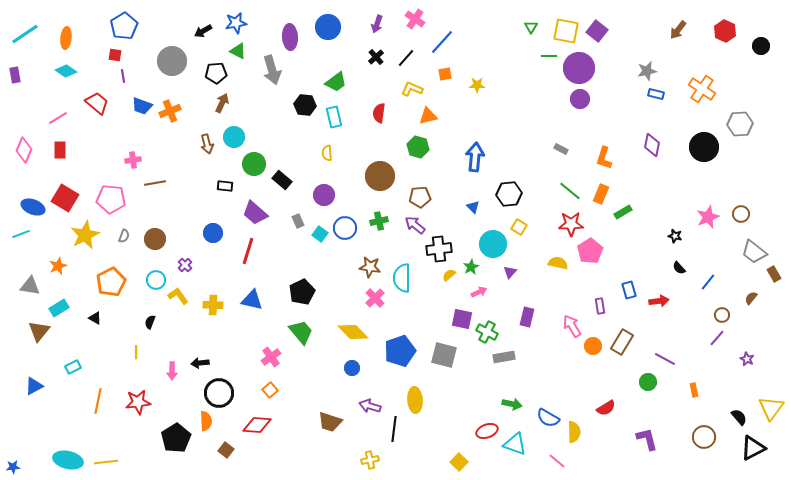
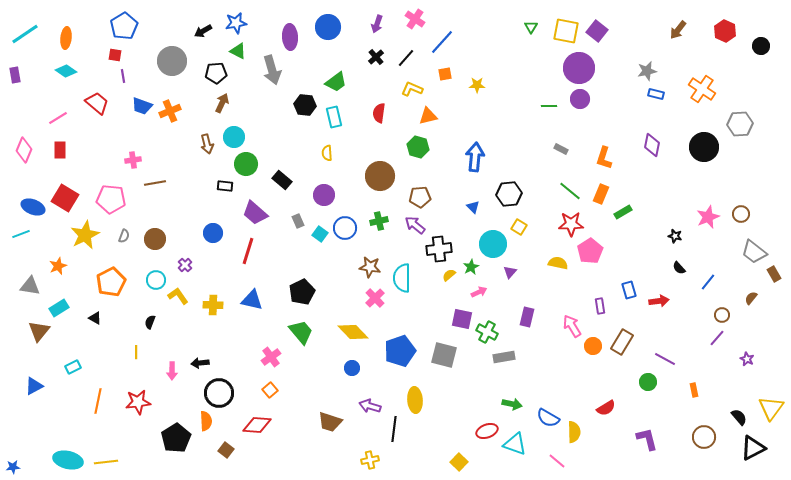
green line at (549, 56): moved 50 px down
green circle at (254, 164): moved 8 px left
